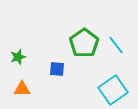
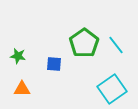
green star: moved 1 px up; rotated 28 degrees clockwise
blue square: moved 3 px left, 5 px up
cyan square: moved 1 px left, 1 px up
